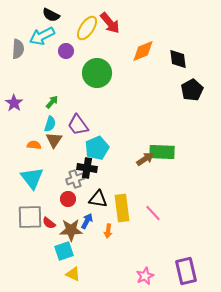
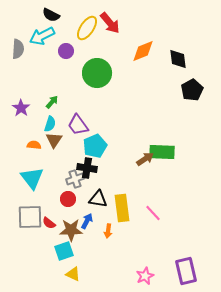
purple star: moved 7 px right, 5 px down
cyan pentagon: moved 2 px left, 2 px up
